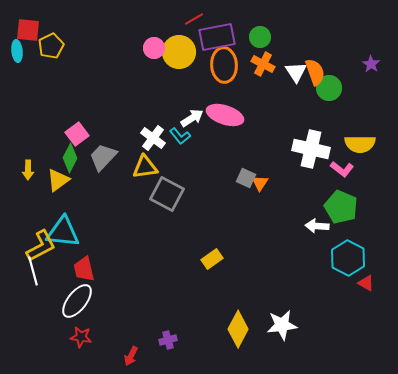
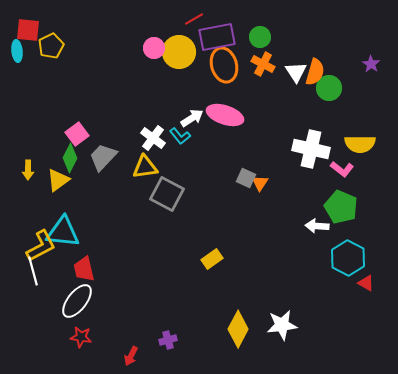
orange ellipse at (224, 65): rotated 12 degrees counterclockwise
orange semicircle at (315, 72): rotated 36 degrees clockwise
